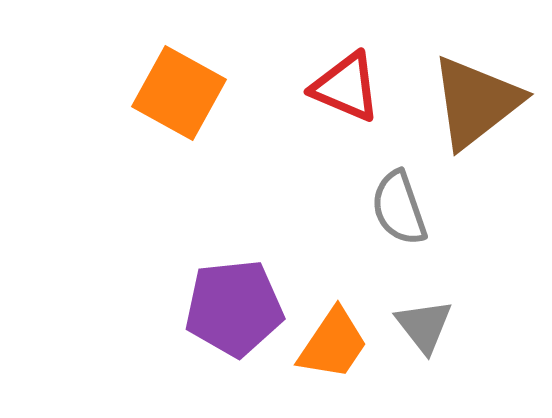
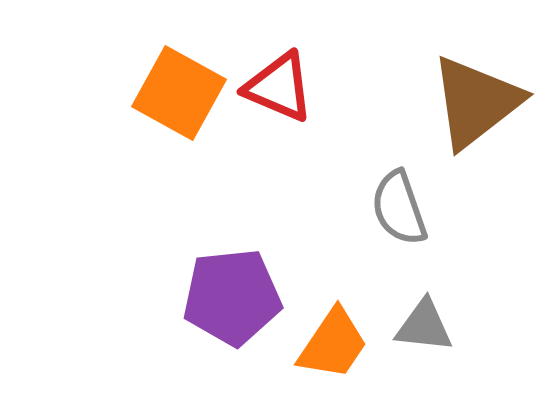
red triangle: moved 67 px left
purple pentagon: moved 2 px left, 11 px up
gray triangle: rotated 46 degrees counterclockwise
